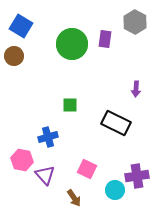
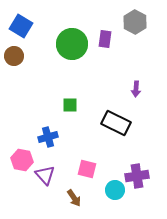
pink square: rotated 12 degrees counterclockwise
